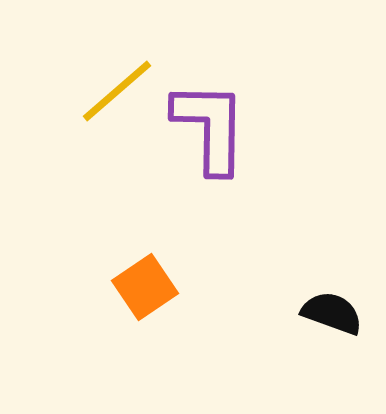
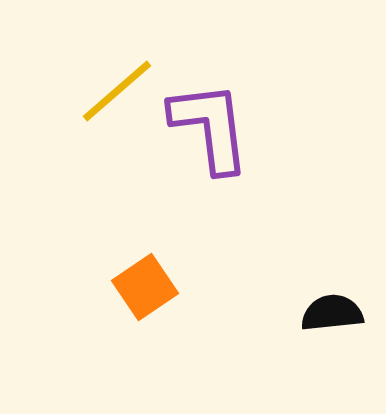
purple L-shape: rotated 8 degrees counterclockwise
black semicircle: rotated 26 degrees counterclockwise
